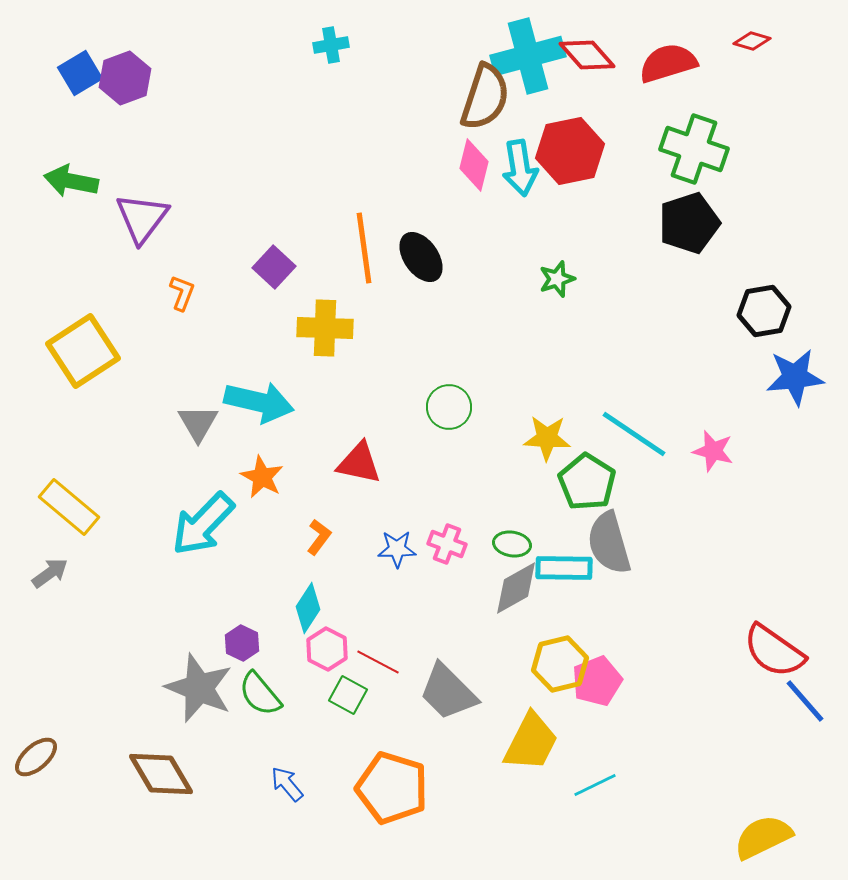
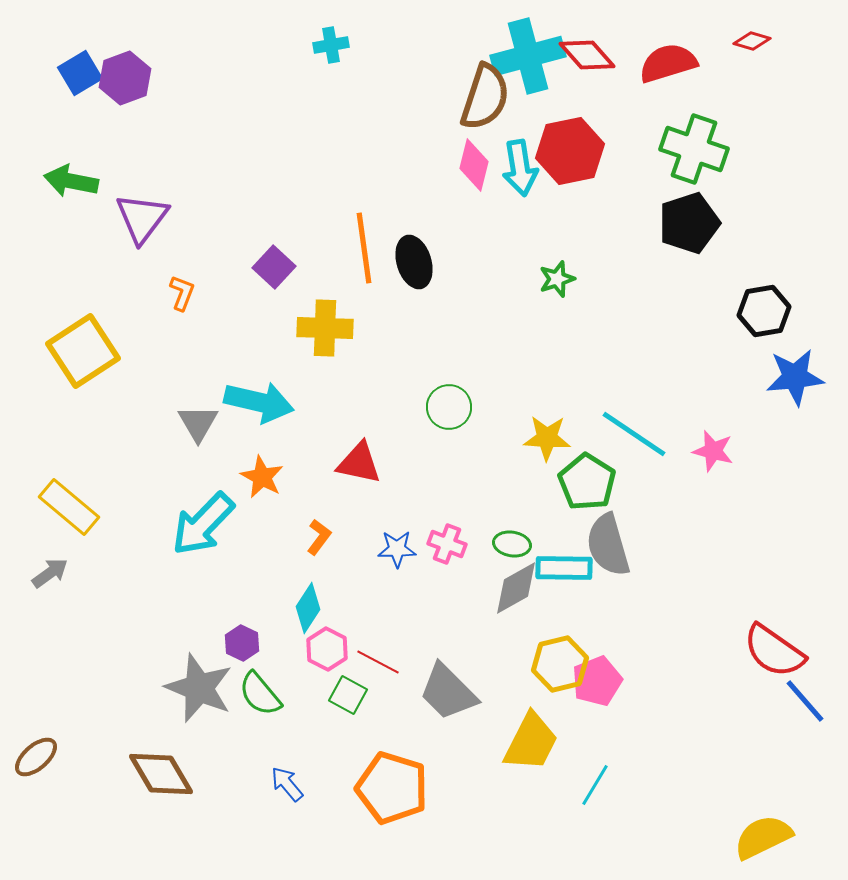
black ellipse at (421, 257): moved 7 px left, 5 px down; rotated 18 degrees clockwise
gray semicircle at (609, 543): moved 1 px left, 2 px down
cyan line at (595, 785): rotated 33 degrees counterclockwise
